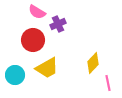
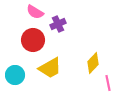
pink semicircle: moved 2 px left
yellow trapezoid: moved 3 px right
